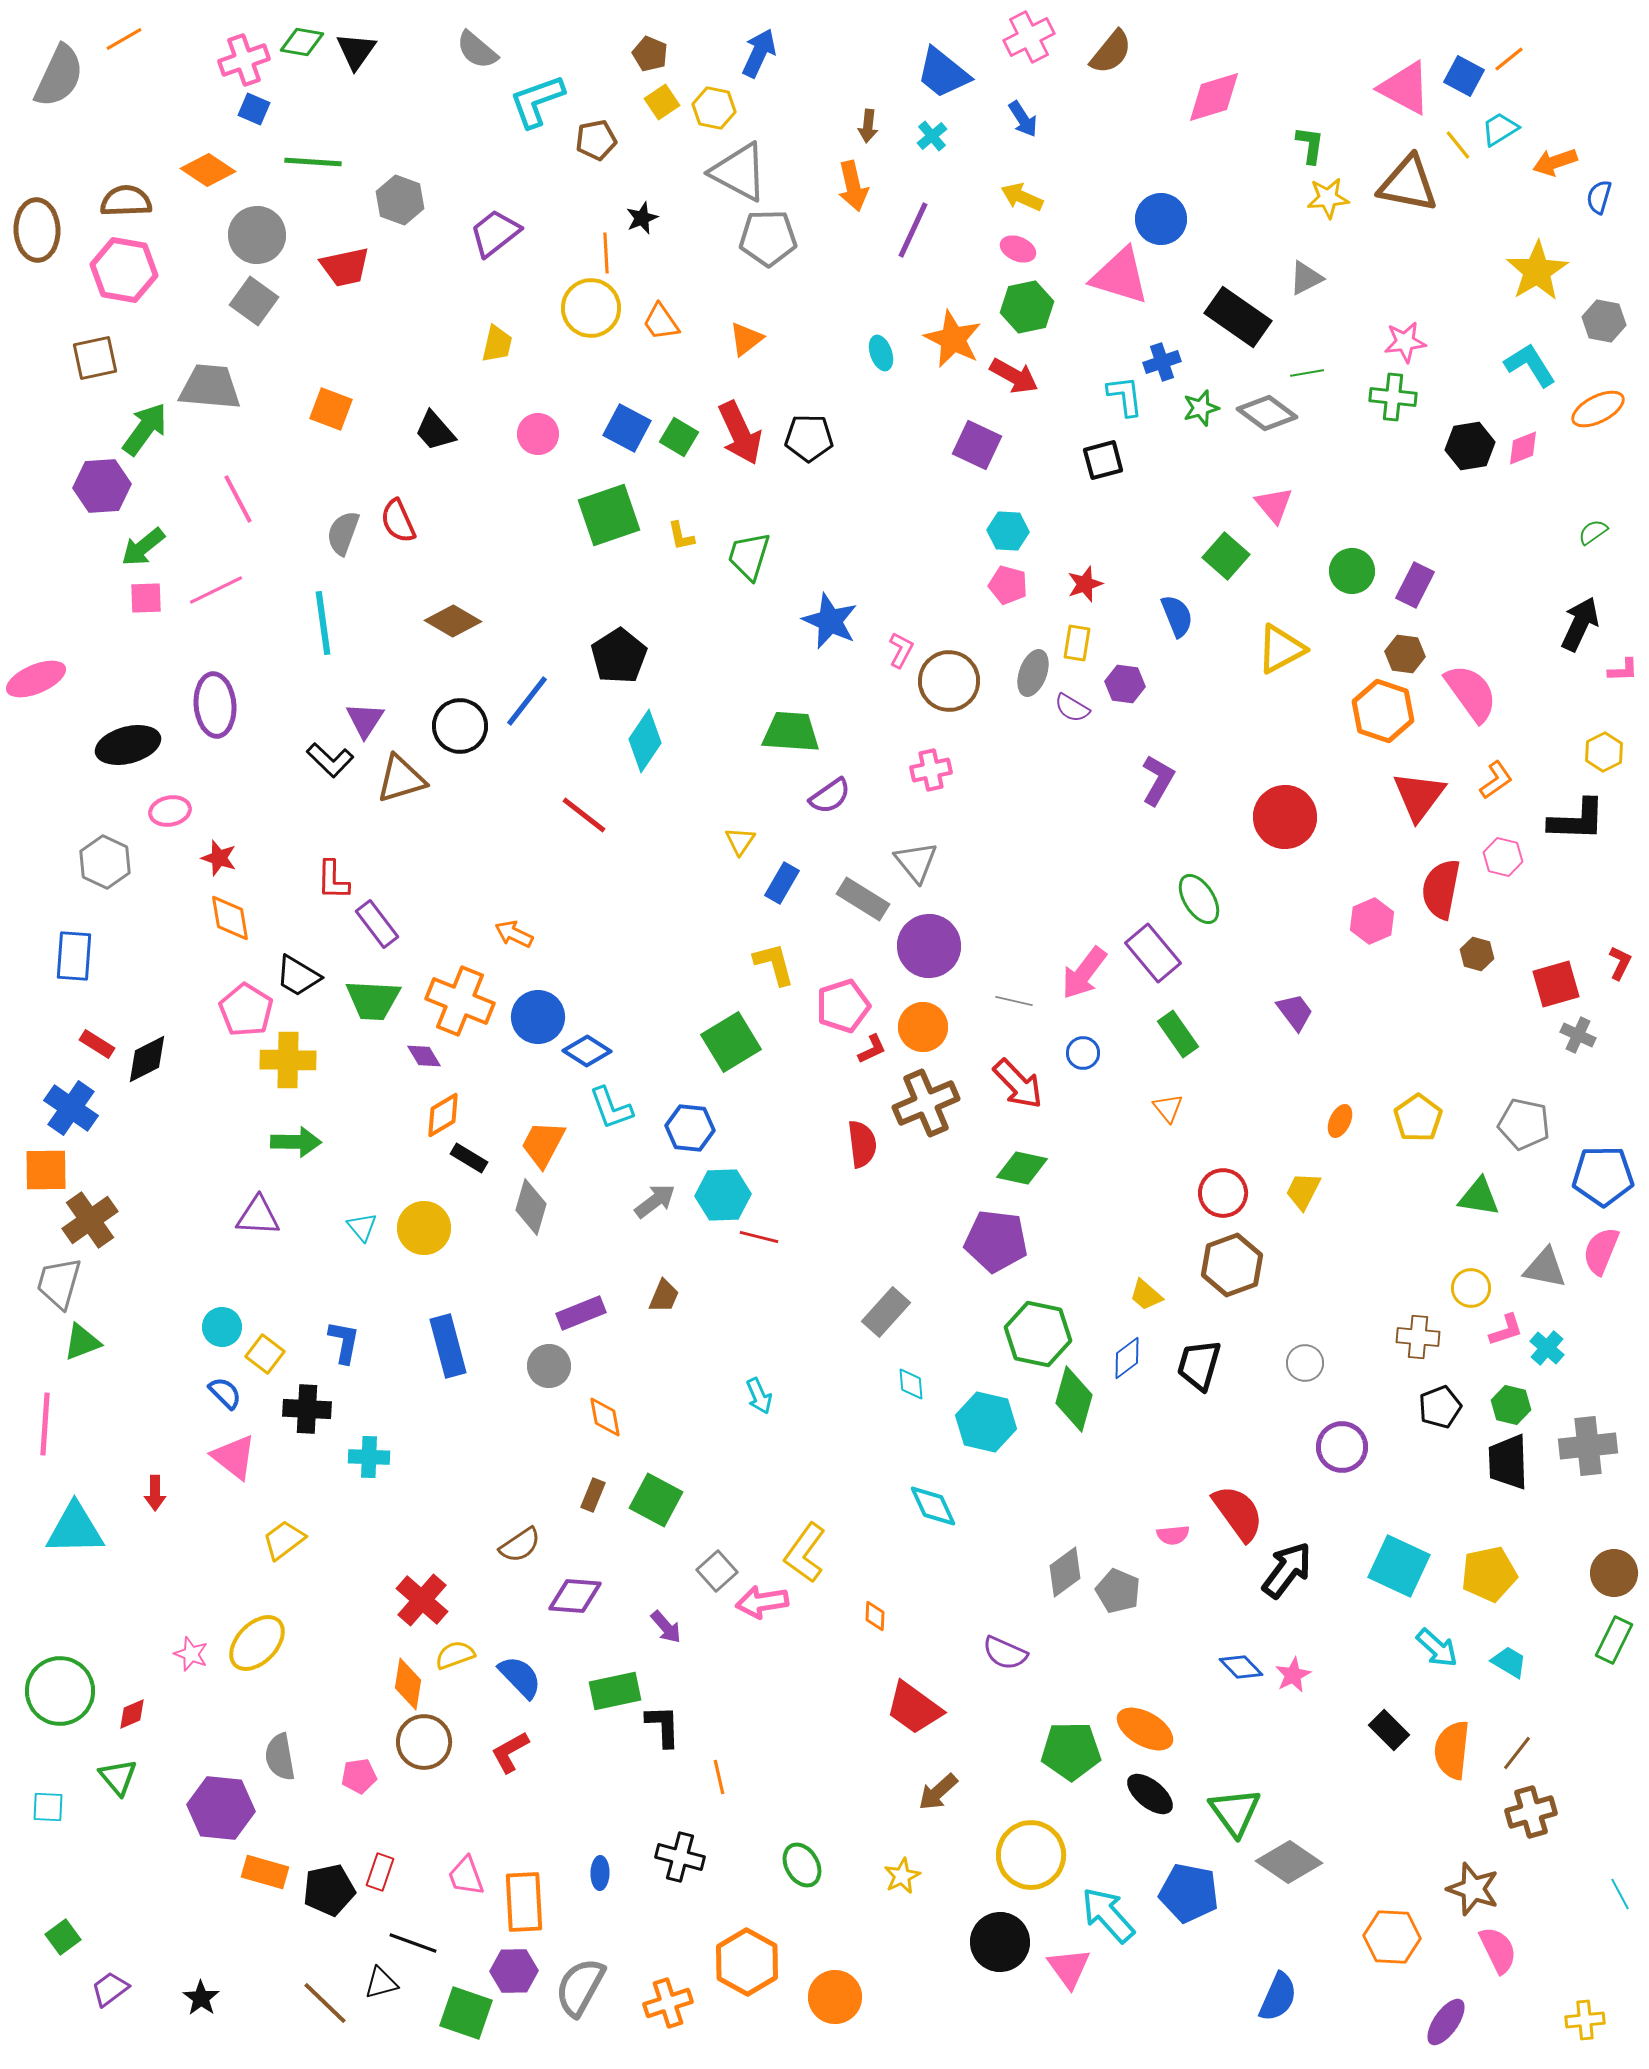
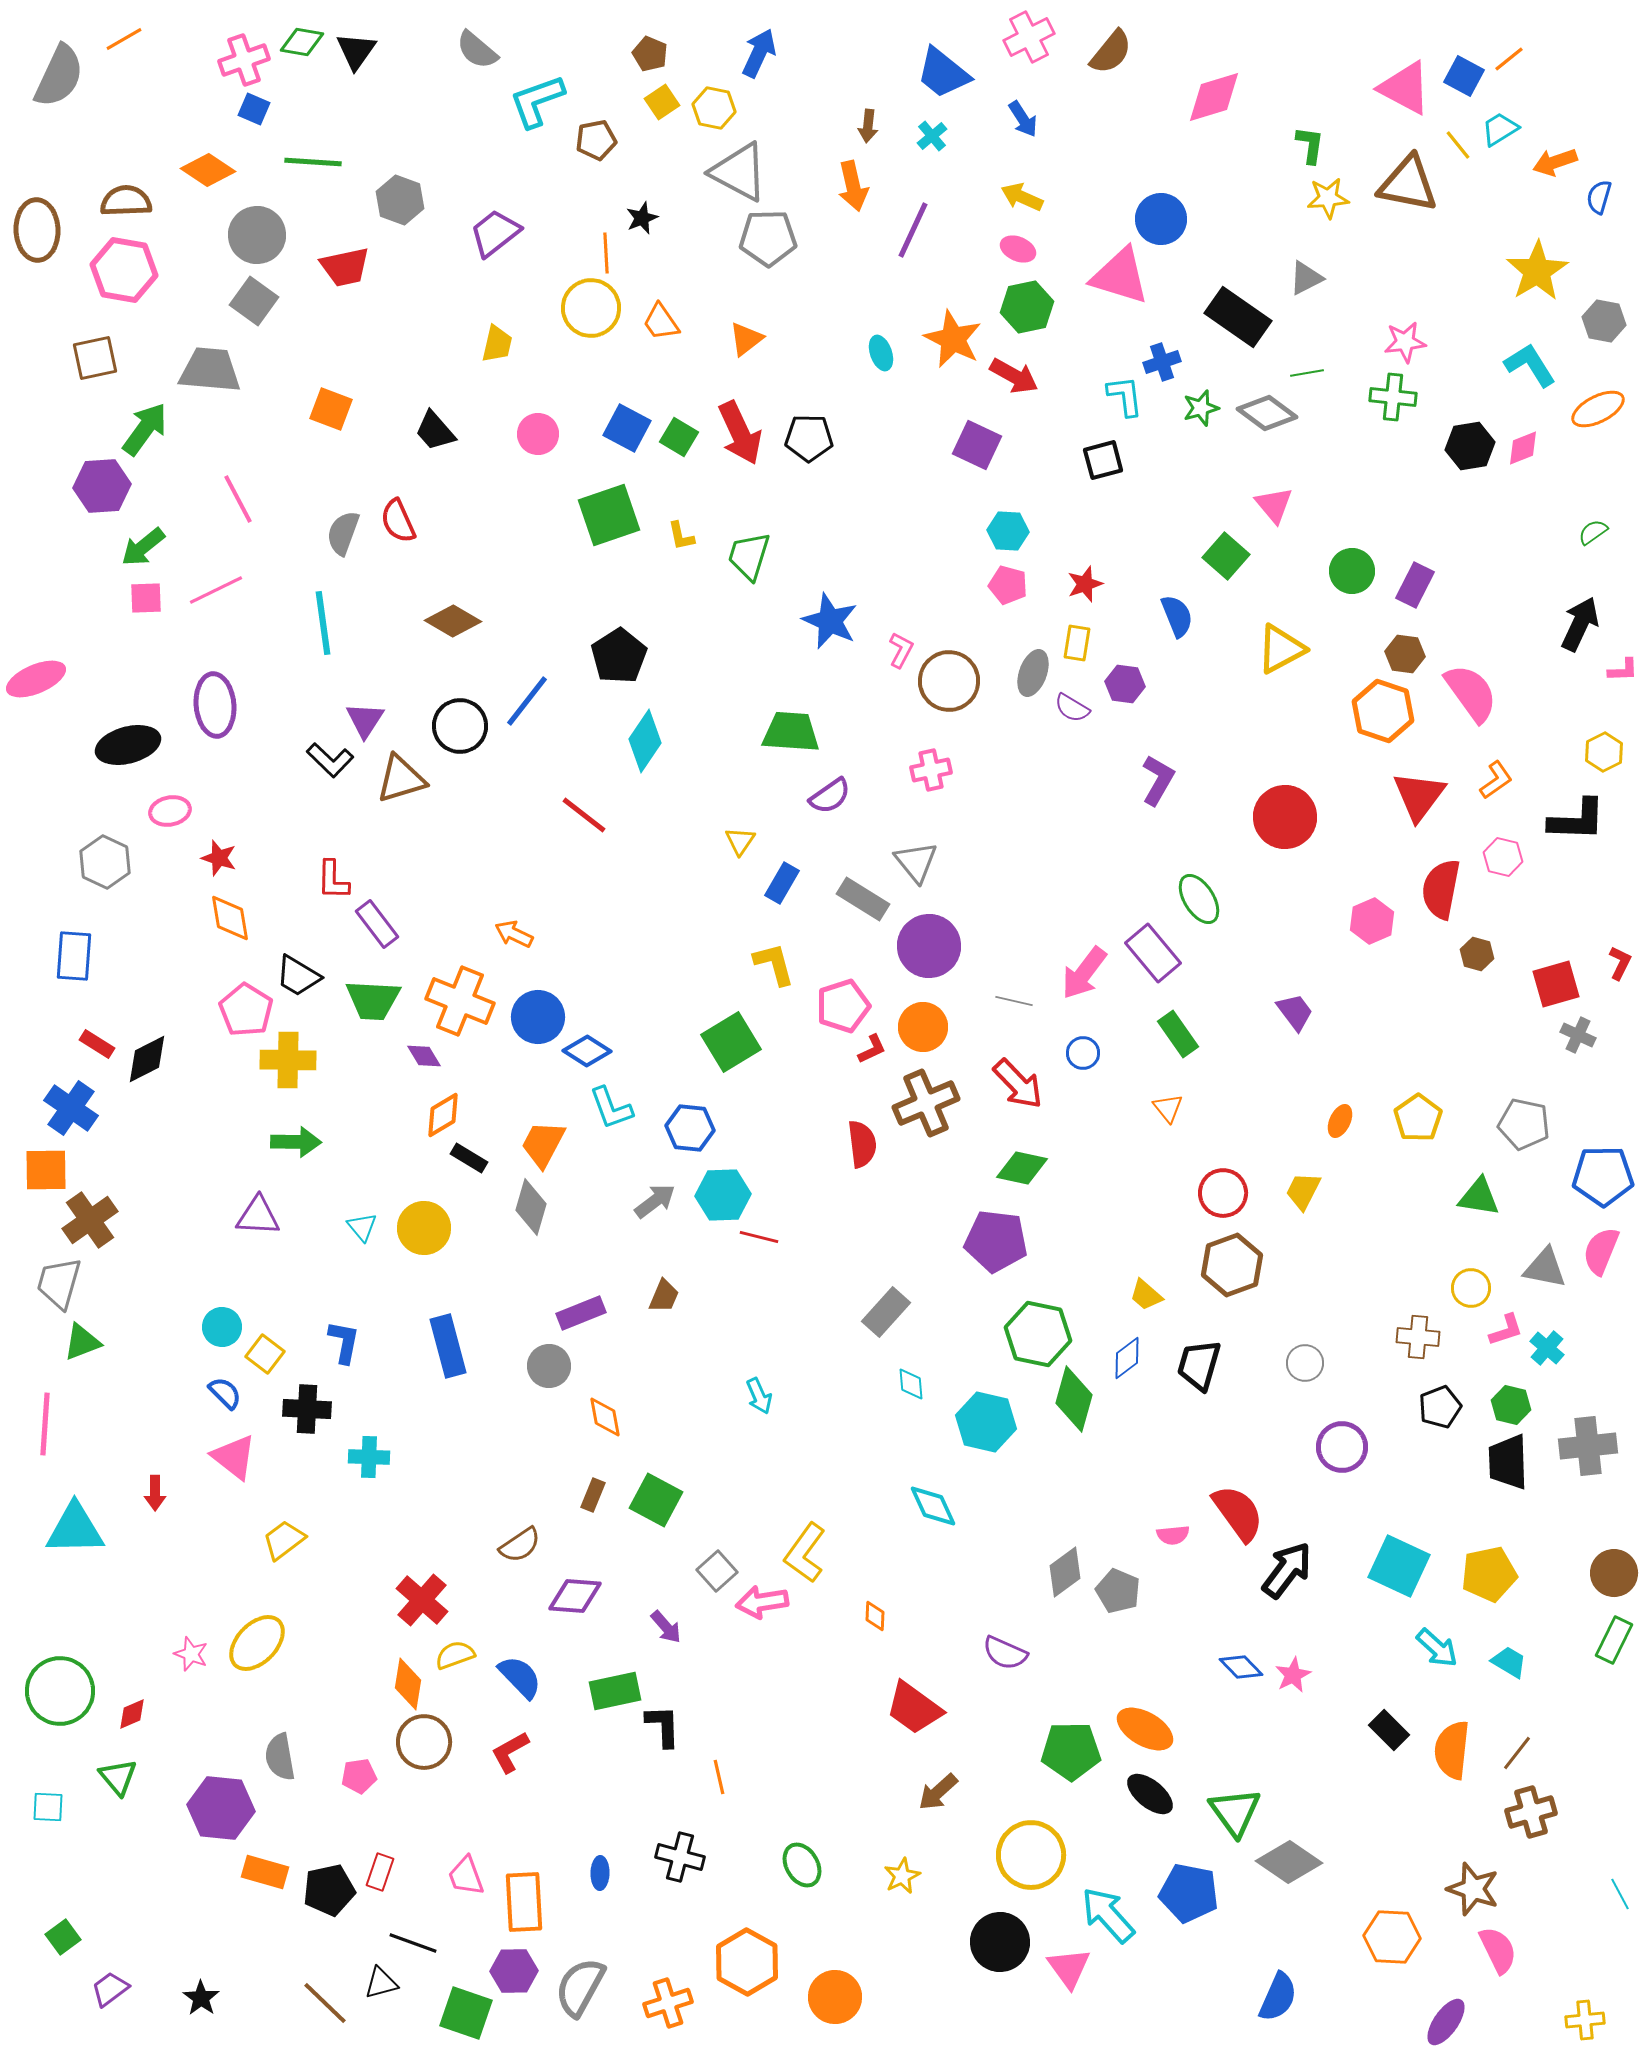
gray trapezoid at (210, 387): moved 17 px up
